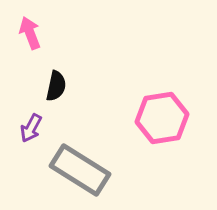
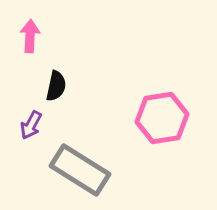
pink arrow: moved 3 px down; rotated 24 degrees clockwise
purple arrow: moved 3 px up
